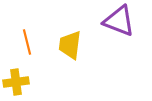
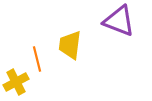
orange line: moved 10 px right, 17 px down
yellow cross: rotated 20 degrees counterclockwise
